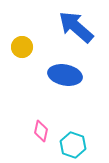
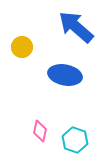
pink diamond: moved 1 px left
cyan hexagon: moved 2 px right, 5 px up
